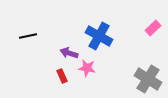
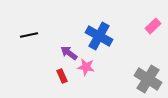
pink rectangle: moved 2 px up
black line: moved 1 px right, 1 px up
purple arrow: rotated 18 degrees clockwise
pink star: moved 1 px left, 1 px up
